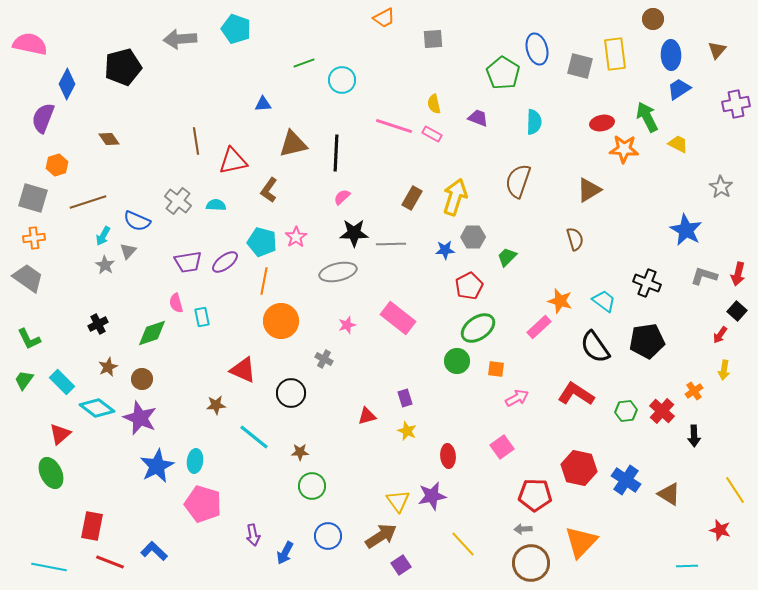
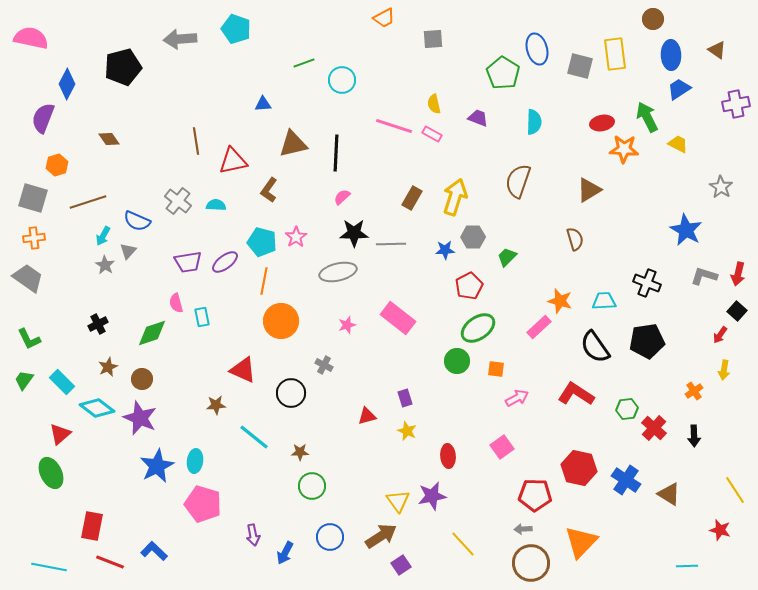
pink semicircle at (30, 44): moved 1 px right, 6 px up
brown triangle at (717, 50): rotated 36 degrees counterclockwise
cyan trapezoid at (604, 301): rotated 40 degrees counterclockwise
gray cross at (324, 359): moved 6 px down
green hexagon at (626, 411): moved 1 px right, 2 px up
red cross at (662, 411): moved 8 px left, 17 px down
blue circle at (328, 536): moved 2 px right, 1 px down
